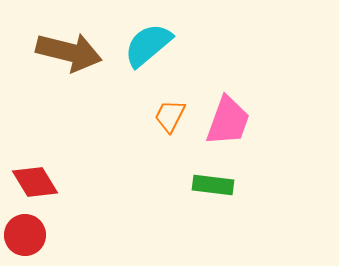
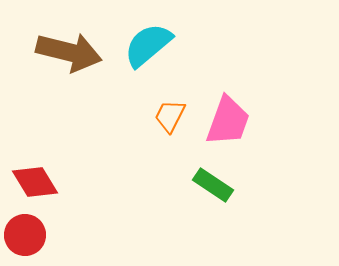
green rectangle: rotated 27 degrees clockwise
